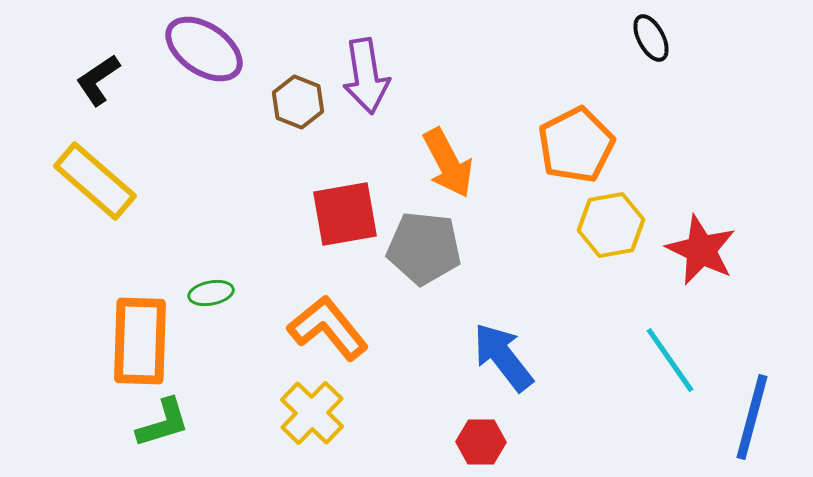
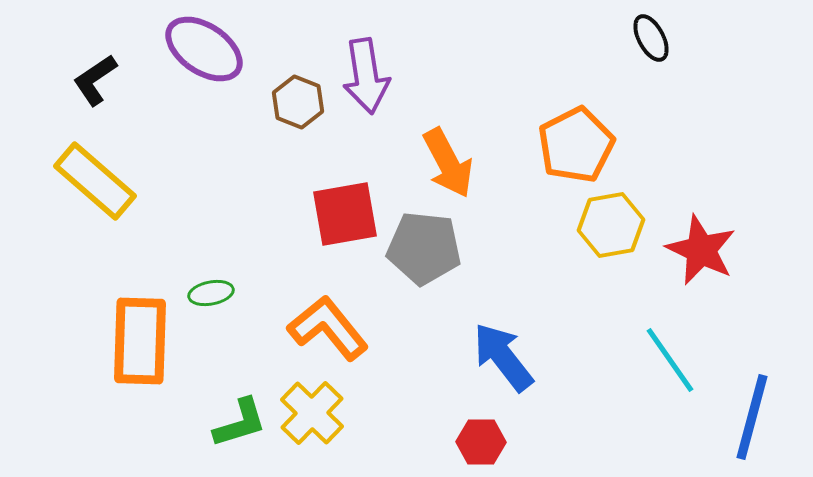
black L-shape: moved 3 px left
green L-shape: moved 77 px right
